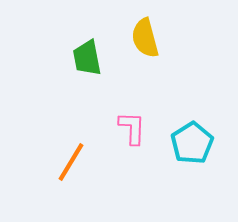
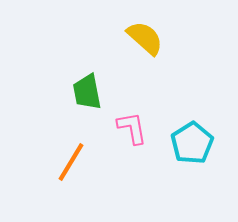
yellow semicircle: rotated 147 degrees clockwise
green trapezoid: moved 34 px down
pink L-shape: rotated 12 degrees counterclockwise
